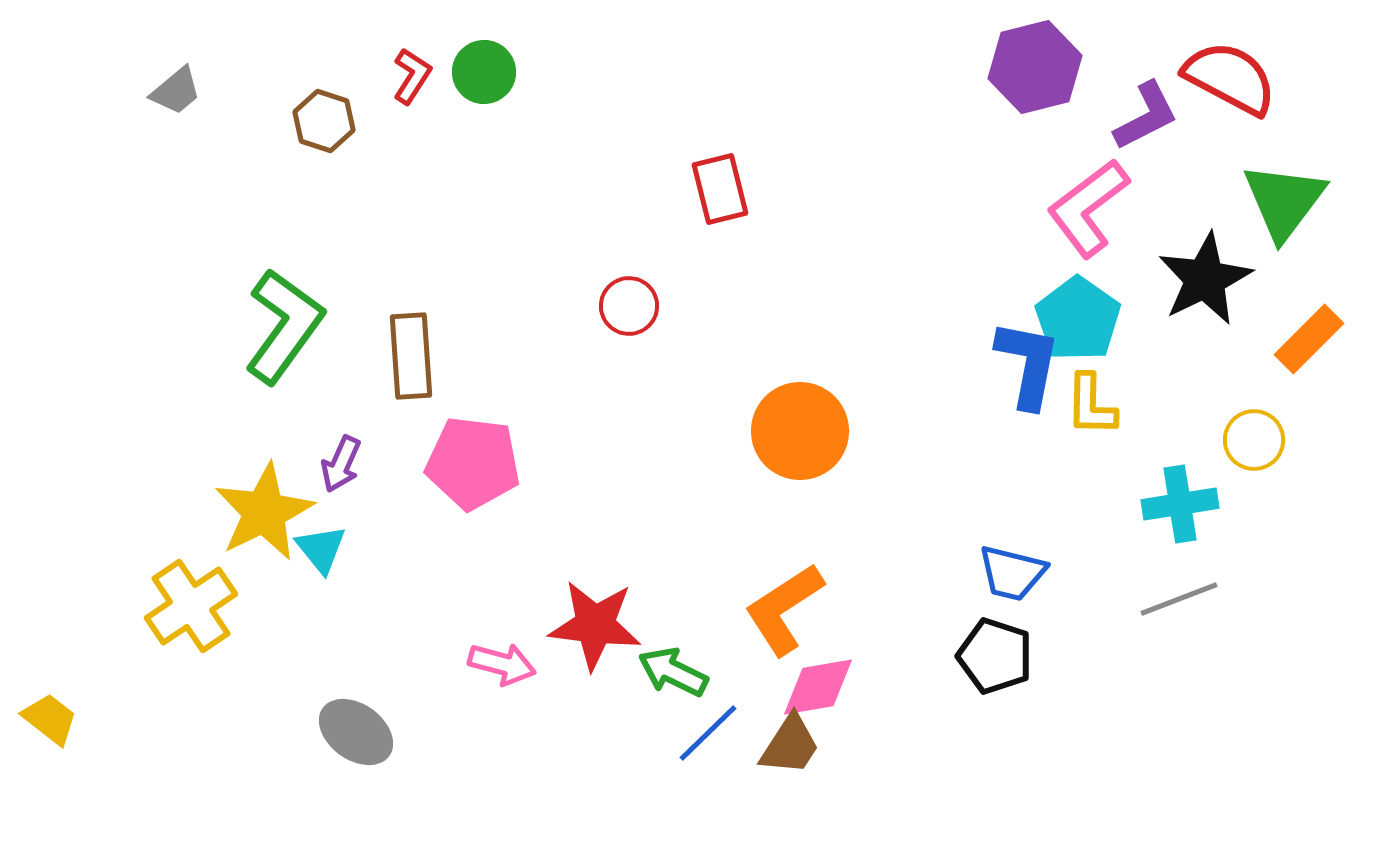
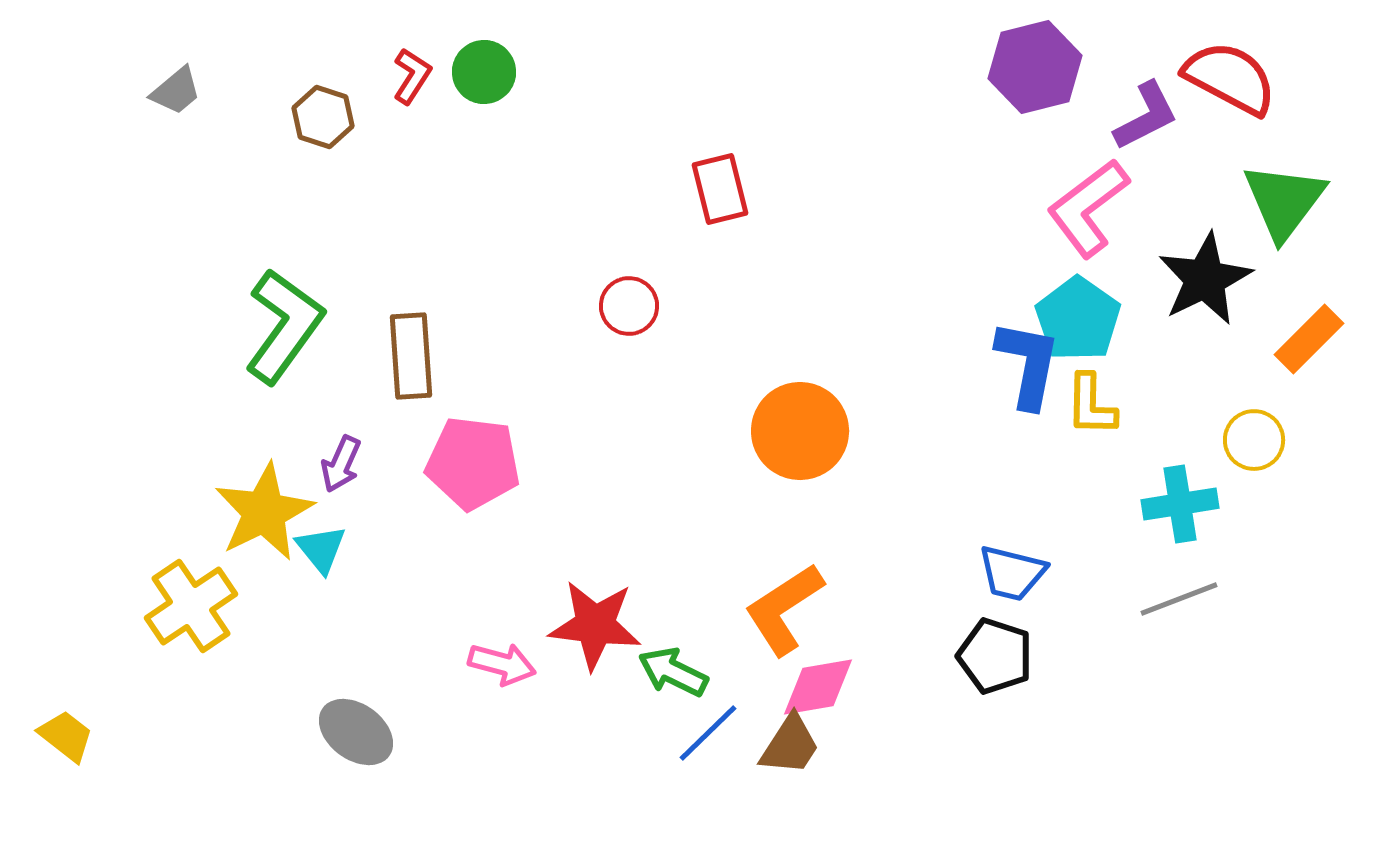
brown hexagon: moved 1 px left, 4 px up
yellow trapezoid: moved 16 px right, 17 px down
